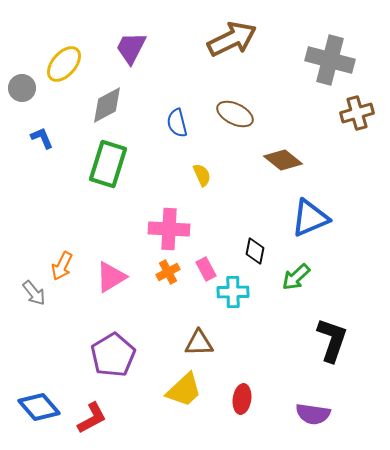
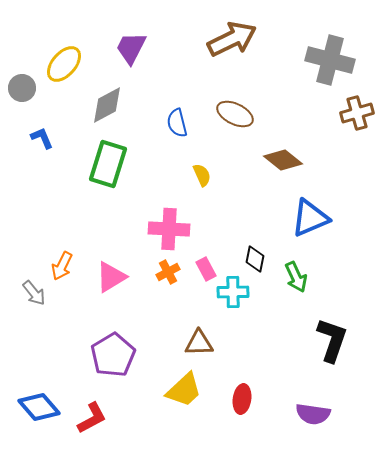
black diamond: moved 8 px down
green arrow: rotated 72 degrees counterclockwise
